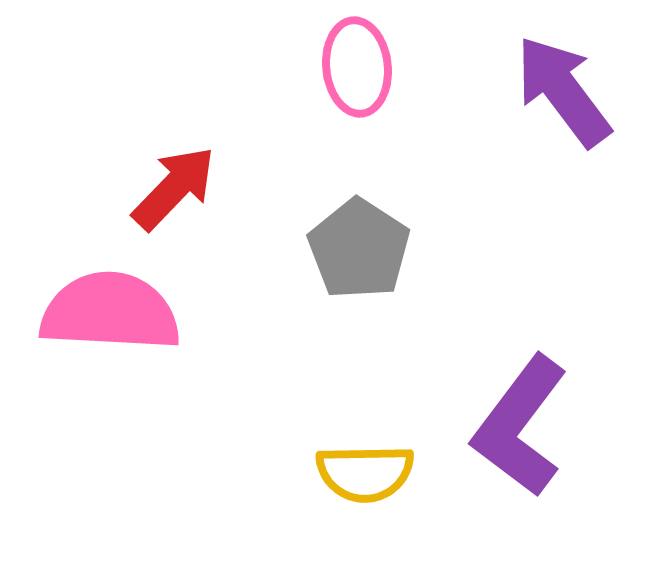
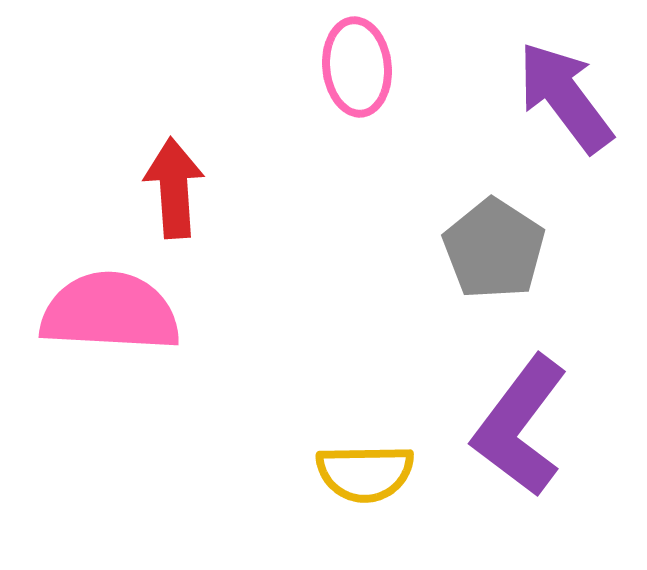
purple arrow: moved 2 px right, 6 px down
red arrow: rotated 48 degrees counterclockwise
gray pentagon: moved 135 px right
